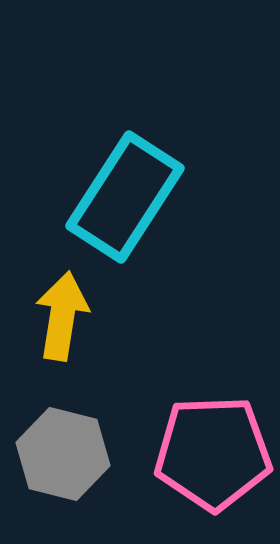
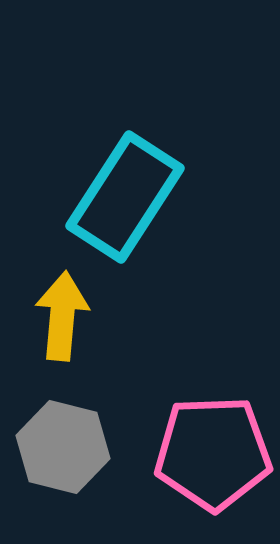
yellow arrow: rotated 4 degrees counterclockwise
gray hexagon: moved 7 px up
